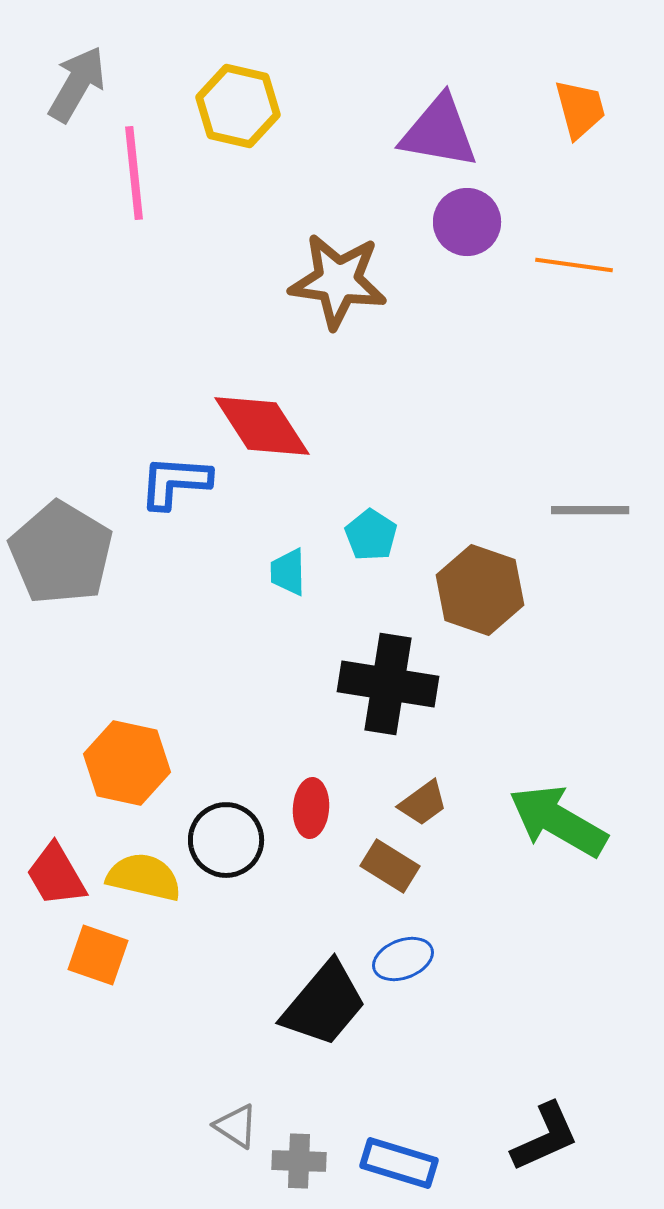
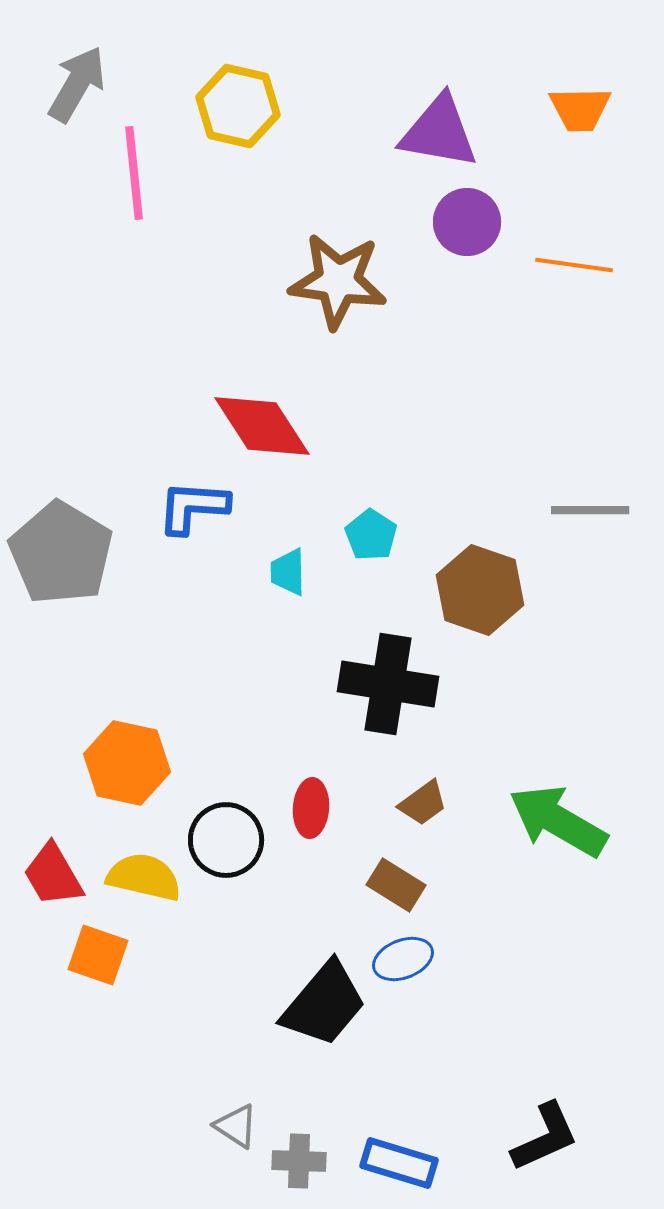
orange trapezoid: rotated 104 degrees clockwise
blue L-shape: moved 18 px right, 25 px down
brown rectangle: moved 6 px right, 19 px down
red trapezoid: moved 3 px left
